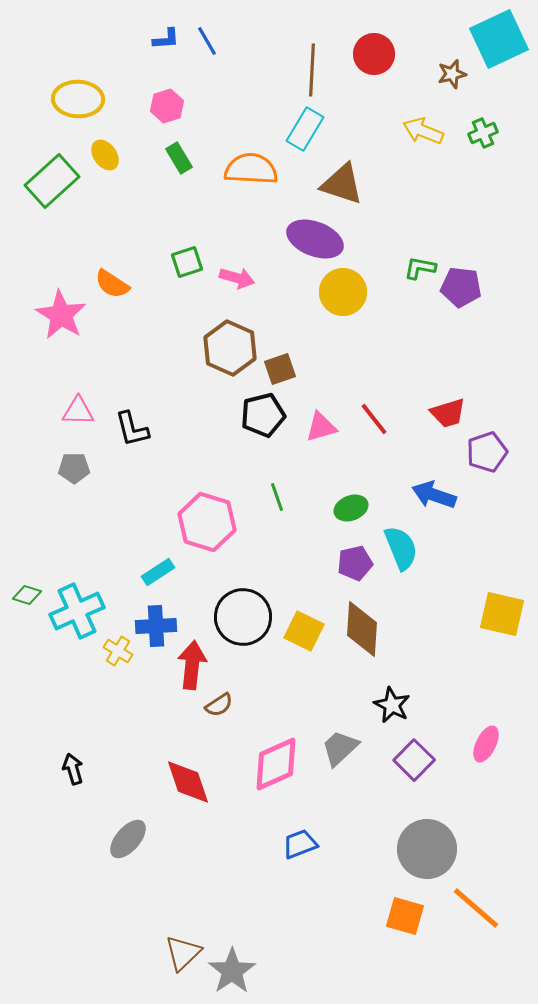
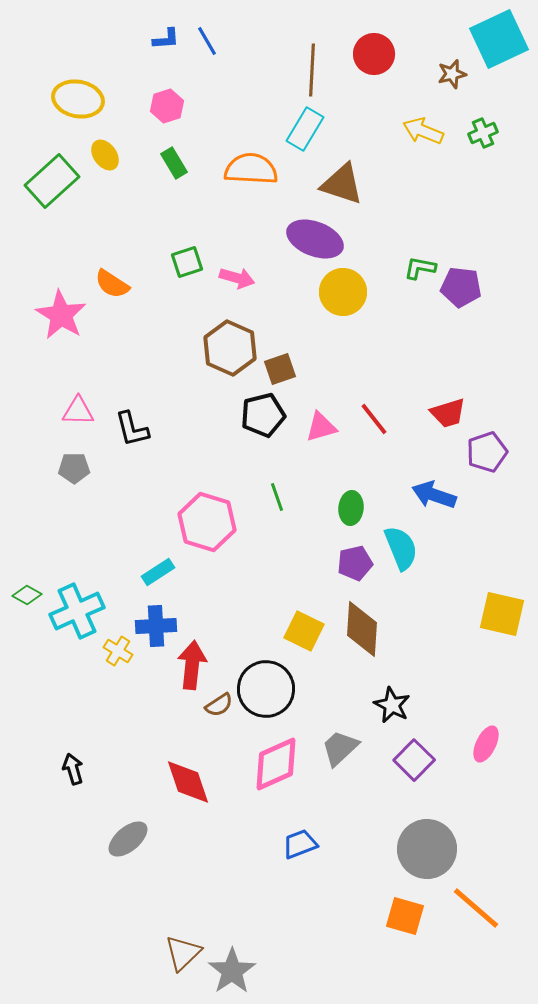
yellow ellipse at (78, 99): rotated 9 degrees clockwise
green rectangle at (179, 158): moved 5 px left, 5 px down
green ellipse at (351, 508): rotated 64 degrees counterclockwise
green diamond at (27, 595): rotated 12 degrees clockwise
black circle at (243, 617): moved 23 px right, 72 px down
gray ellipse at (128, 839): rotated 9 degrees clockwise
